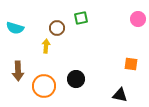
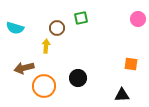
brown arrow: moved 6 px right, 3 px up; rotated 78 degrees clockwise
black circle: moved 2 px right, 1 px up
black triangle: moved 2 px right; rotated 14 degrees counterclockwise
